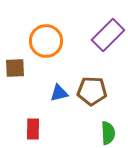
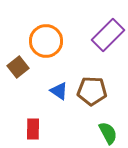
brown square: moved 3 px right, 1 px up; rotated 35 degrees counterclockwise
blue triangle: moved 2 px up; rotated 48 degrees clockwise
green semicircle: rotated 25 degrees counterclockwise
